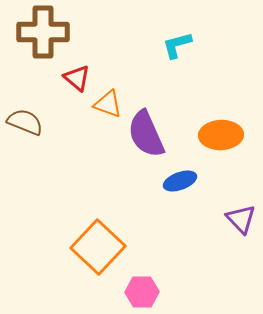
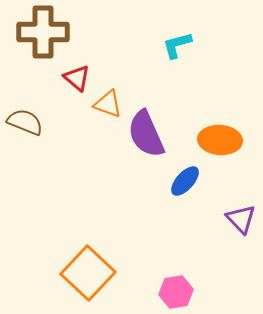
orange ellipse: moved 1 px left, 5 px down; rotated 6 degrees clockwise
blue ellipse: moved 5 px right; rotated 28 degrees counterclockwise
orange square: moved 10 px left, 26 px down
pink hexagon: moved 34 px right; rotated 8 degrees counterclockwise
